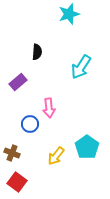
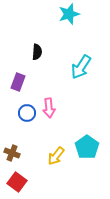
purple rectangle: rotated 30 degrees counterclockwise
blue circle: moved 3 px left, 11 px up
